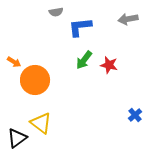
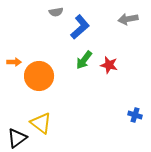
blue L-shape: rotated 145 degrees clockwise
orange arrow: rotated 32 degrees counterclockwise
orange circle: moved 4 px right, 4 px up
blue cross: rotated 32 degrees counterclockwise
